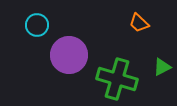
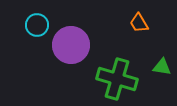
orange trapezoid: rotated 15 degrees clockwise
purple circle: moved 2 px right, 10 px up
green triangle: rotated 36 degrees clockwise
